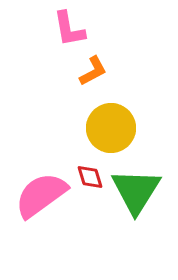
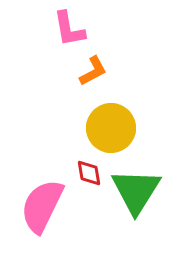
red diamond: moved 1 px left, 4 px up; rotated 8 degrees clockwise
pink semicircle: moved 1 px right, 11 px down; rotated 28 degrees counterclockwise
